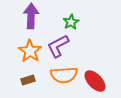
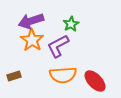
purple arrow: moved 5 px down; rotated 110 degrees counterclockwise
green star: moved 2 px down
orange star: moved 2 px right, 11 px up
orange semicircle: moved 1 px left
brown rectangle: moved 14 px left, 4 px up
